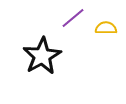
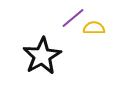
yellow semicircle: moved 12 px left
